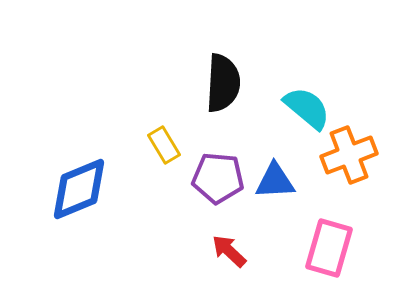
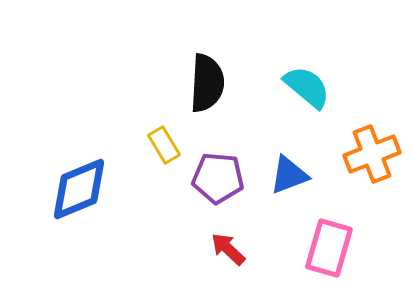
black semicircle: moved 16 px left
cyan semicircle: moved 21 px up
orange cross: moved 23 px right, 1 px up
blue triangle: moved 14 px right, 6 px up; rotated 18 degrees counterclockwise
red arrow: moved 1 px left, 2 px up
